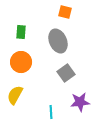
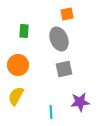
orange square: moved 2 px right, 2 px down; rotated 24 degrees counterclockwise
green rectangle: moved 3 px right, 1 px up
gray ellipse: moved 1 px right, 2 px up
orange circle: moved 3 px left, 3 px down
gray square: moved 2 px left, 4 px up; rotated 24 degrees clockwise
yellow semicircle: moved 1 px right, 1 px down
